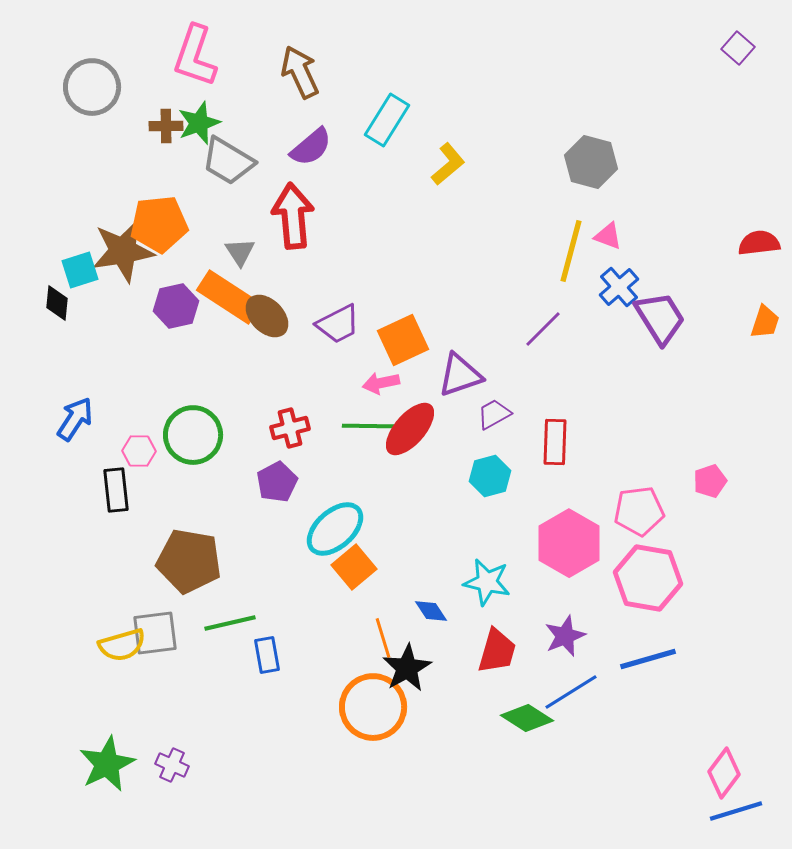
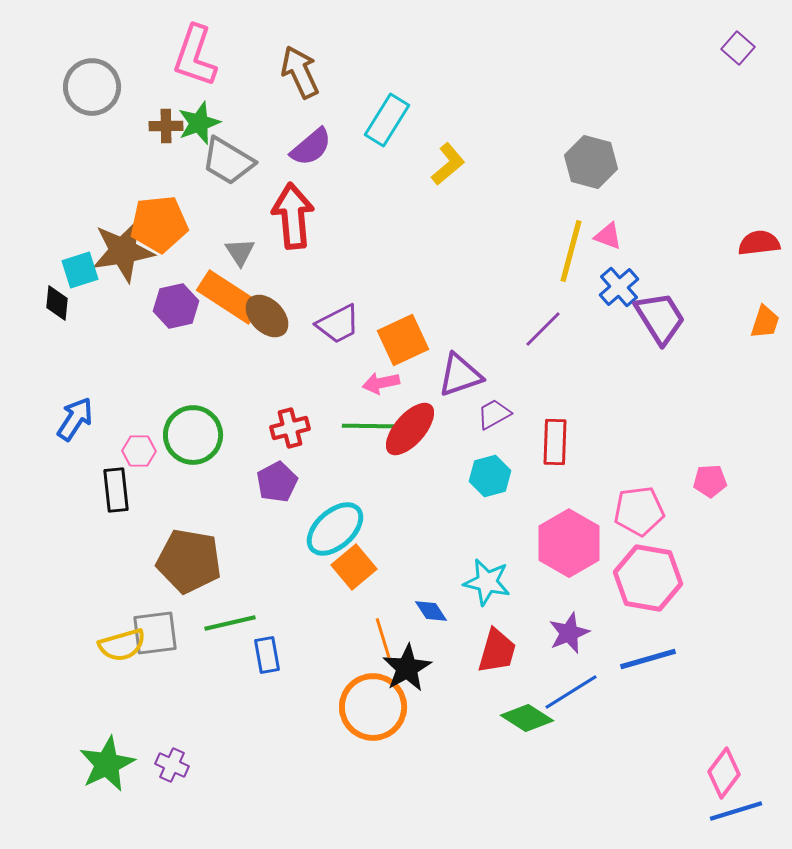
pink pentagon at (710, 481): rotated 16 degrees clockwise
purple star at (565, 636): moved 4 px right, 3 px up
